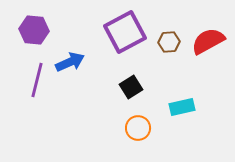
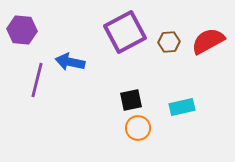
purple hexagon: moved 12 px left
blue arrow: rotated 144 degrees counterclockwise
black square: moved 13 px down; rotated 20 degrees clockwise
